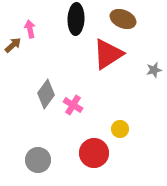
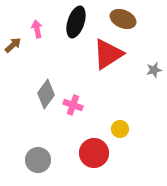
black ellipse: moved 3 px down; rotated 16 degrees clockwise
pink arrow: moved 7 px right
pink cross: rotated 12 degrees counterclockwise
